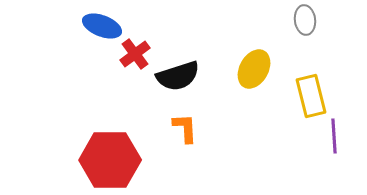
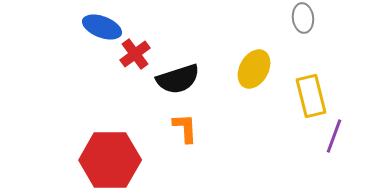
gray ellipse: moved 2 px left, 2 px up
blue ellipse: moved 1 px down
black semicircle: moved 3 px down
purple line: rotated 24 degrees clockwise
